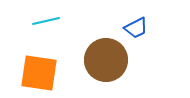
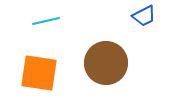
blue trapezoid: moved 8 px right, 12 px up
brown circle: moved 3 px down
